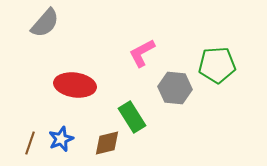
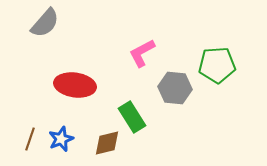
brown line: moved 4 px up
